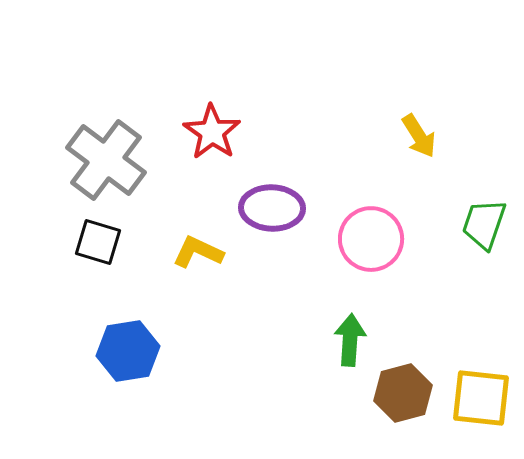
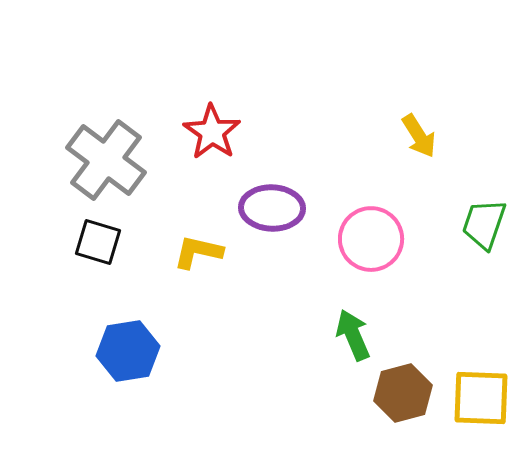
yellow L-shape: rotated 12 degrees counterclockwise
green arrow: moved 3 px right, 5 px up; rotated 27 degrees counterclockwise
yellow square: rotated 4 degrees counterclockwise
